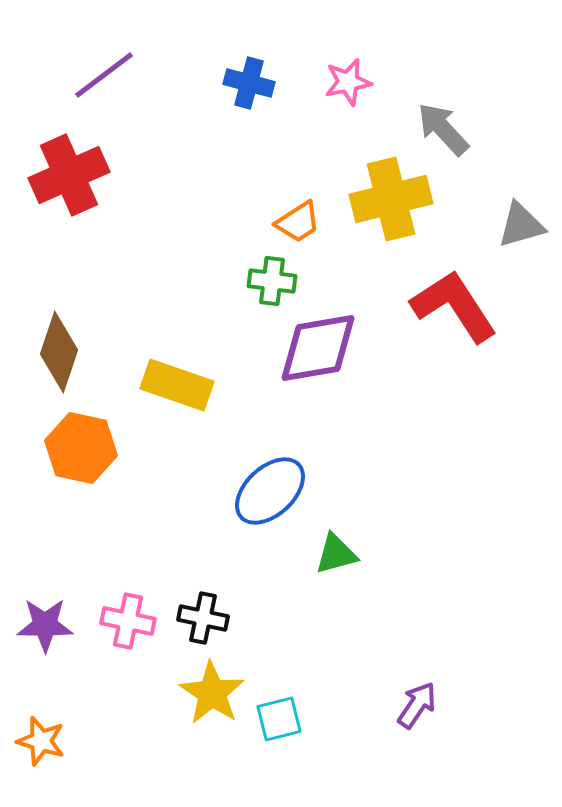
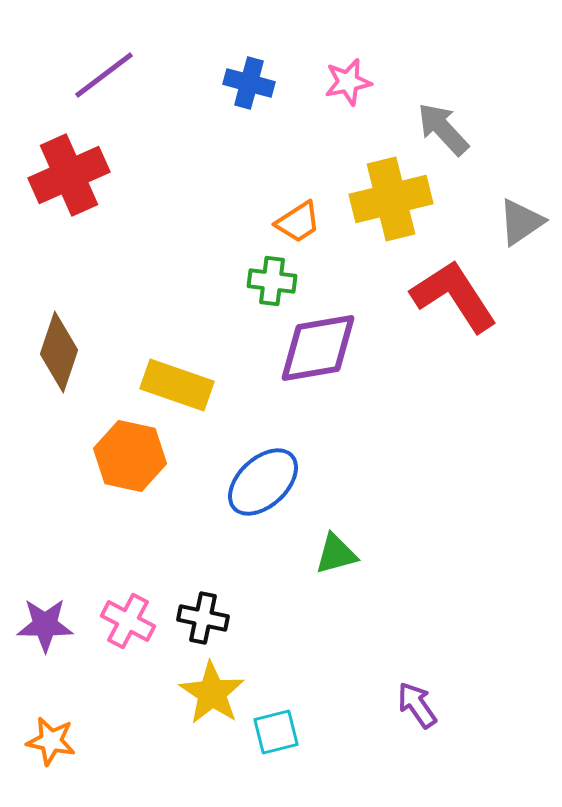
gray triangle: moved 3 px up; rotated 18 degrees counterclockwise
red L-shape: moved 10 px up
orange hexagon: moved 49 px right, 8 px down
blue ellipse: moved 7 px left, 9 px up
pink cross: rotated 16 degrees clockwise
purple arrow: rotated 69 degrees counterclockwise
cyan square: moved 3 px left, 13 px down
orange star: moved 10 px right; rotated 6 degrees counterclockwise
